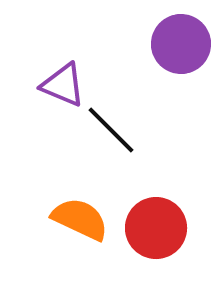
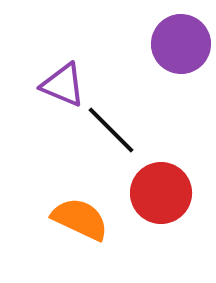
red circle: moved 5 px right, 35 px up
